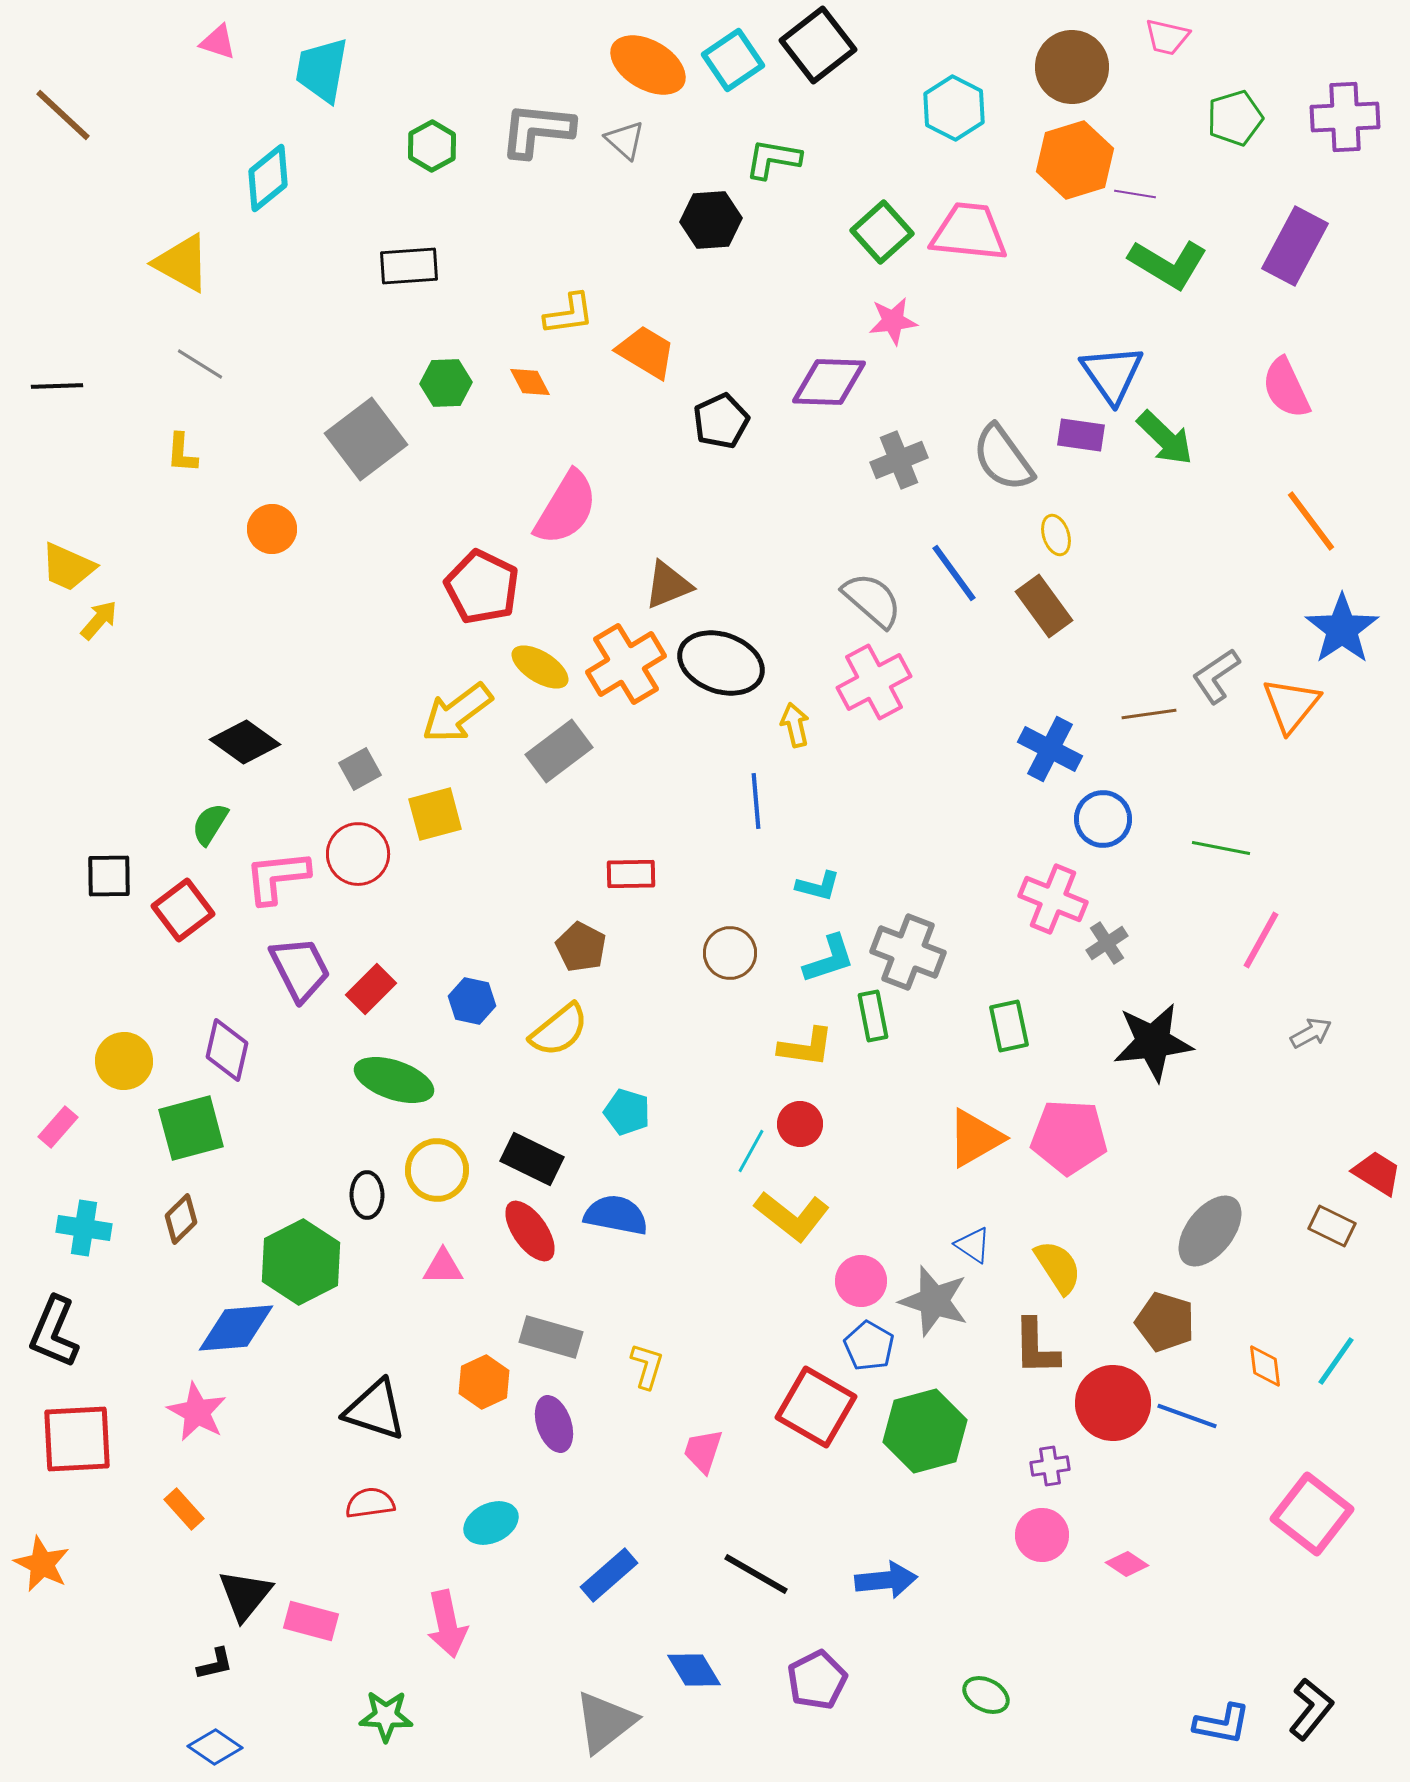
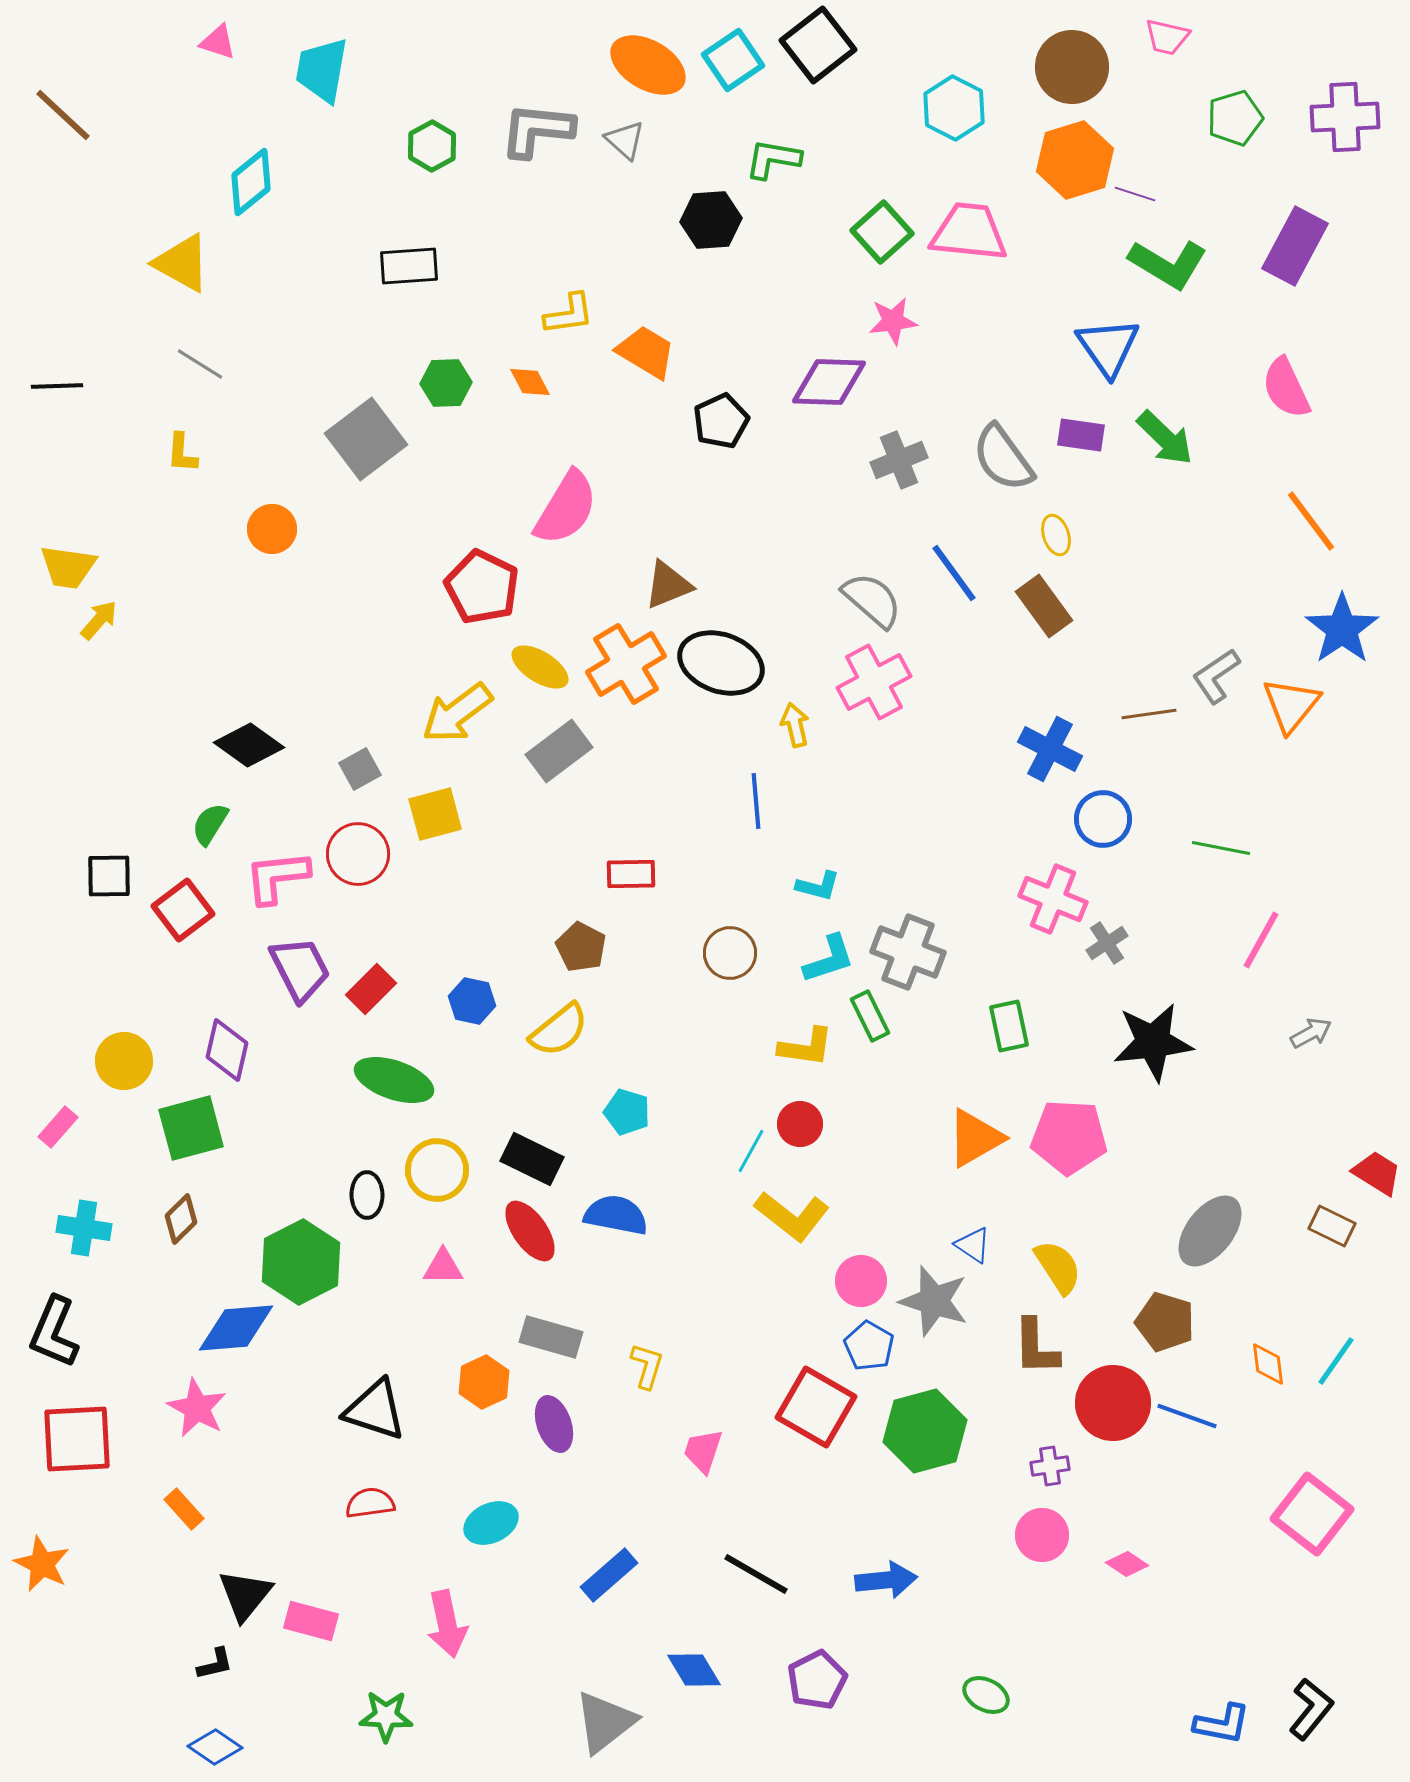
cyan diamond at (268, 178): moved 17 px left, 4 px down
purple line at (1135, 194): rotated 9 degrees clockwise
blue triangle at (1112, 374): moved 4 px left, 27 px up
yellow trapezoid at (68, 567): rotated 16 degrees counterclockwise
black diamond at (245, 742): moved 4 px right, 3 px down
green rectangle at (873, 1016): moved 3 px left; rotated 15 degrees counterclockwise
orange diamond at (1265, 1366): moved 3 px right, 2 px up
pink star at (197, 1412): moved 4 px up
